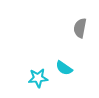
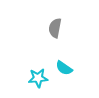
gray semicircle: moved 25 px left
